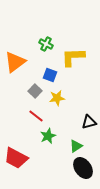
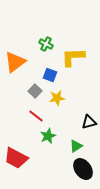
black ellipse: moved 1 px down
